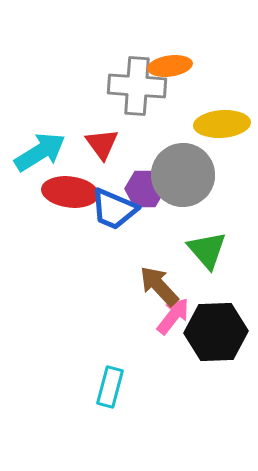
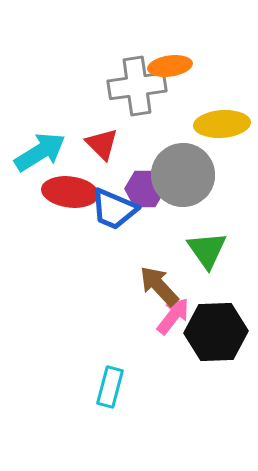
gray cross: rotated 12 degrees counterclockwise
red triangle: rotated 9 degrees counterclockwise
green triangle: rotated 6 degrees clockwise
